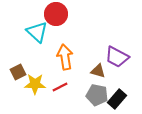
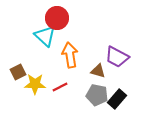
red circle: moved 1 px right, 4 px down
cyan triangle: moved 8 px right, 4 px down
orange arrow: moved 5 px right, 2 px up
